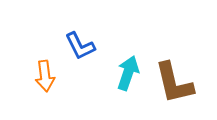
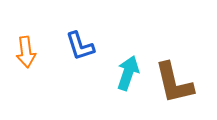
blue L-shape: rotated 8 degrees clockwise
orange arrow: moved 19 px left, 24 px up
